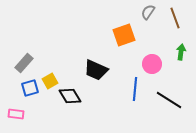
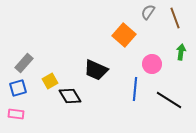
orange square: rotated 30 degrees counterclockwise
blue square: moved 12 px left
